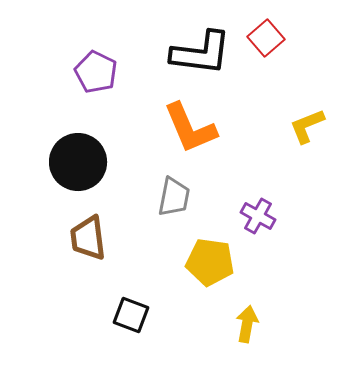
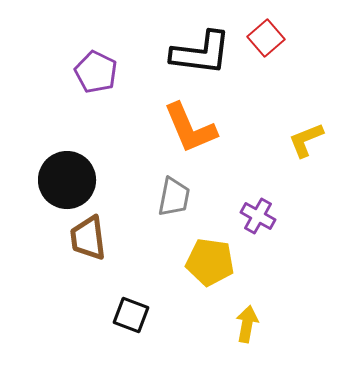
yellow L-shape: moved 1 px left, 14 px down
black circle: moved 11 px left, 18 px down
